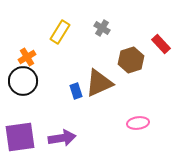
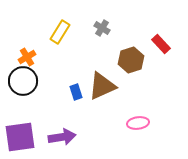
brown triangle: moved 3 px right, 3 px down
blue rectangle: moved 1 px down
purple arrow: moved 1 px up
